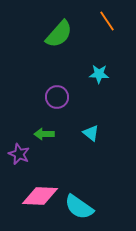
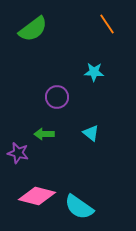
orange line: moved 3 px down
green semicircle: moved 26 px left, 5 px up; rotated 12 degrees clockwise
cyan star: moved 5 px left, 2 px up
purple star: moved 1 px left, 1 px up; rotated 10 degrees counterclockwise
pink diamond: moved 3 px left; rotated 12 degrees clockwise
